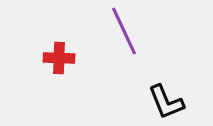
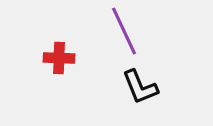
black L-shape: moved 26 px left, 15 px up
